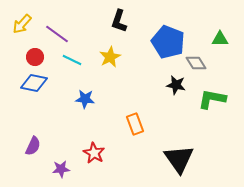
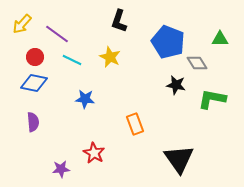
yellow star: rotated 20 degrees counterclockwise
gray diamond: moved 1 px right
purple semicircle: moved 24 px up; rotated 30 degrees counterclockwise
